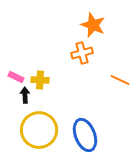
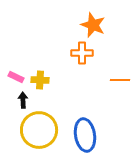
orange cross: rotated 15 degrees clockwise
orange line: rotated 24 degrees counterclockwise
black arrow: moved 2 px left, 5 px down
blue ellipse: rotated 12 degrees clockwise
